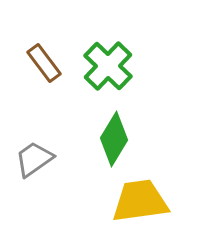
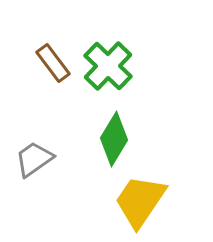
brown rectangle: moved 9 px right
yellow trapezoid: rotated 48 degrees counterclockwise
